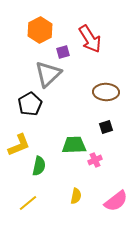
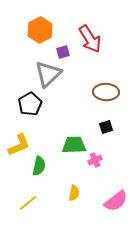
yellow semicircle: moved 2 px left, 3 px up
